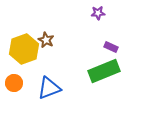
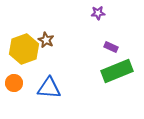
green rectangle: moved 13 px right
blue triangle: rotated 25 degrees clockwise
